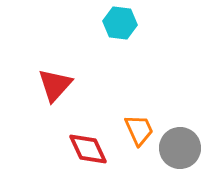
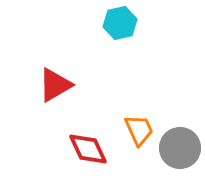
cyan hexagon: rotated 20 degrees counterclockwise
red triangle: rotated 18 degrees clockwise
